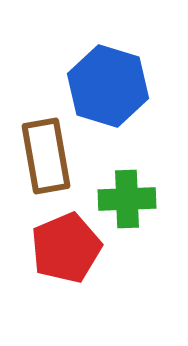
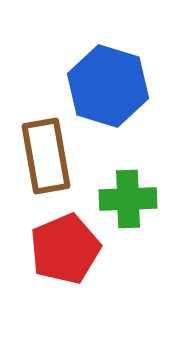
green cross: moved 1 px right
red pentagon: moved 1 px left, 1 px down
